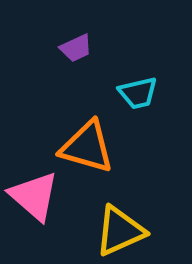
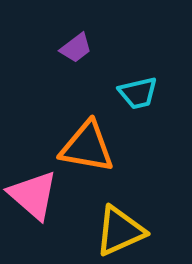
purple trapezoid: rotated 12 degrees counterclockwise
orange triangle: rotated 6 degrees counterclockwise
pink triangle: moved 1 px left, 1 px up
